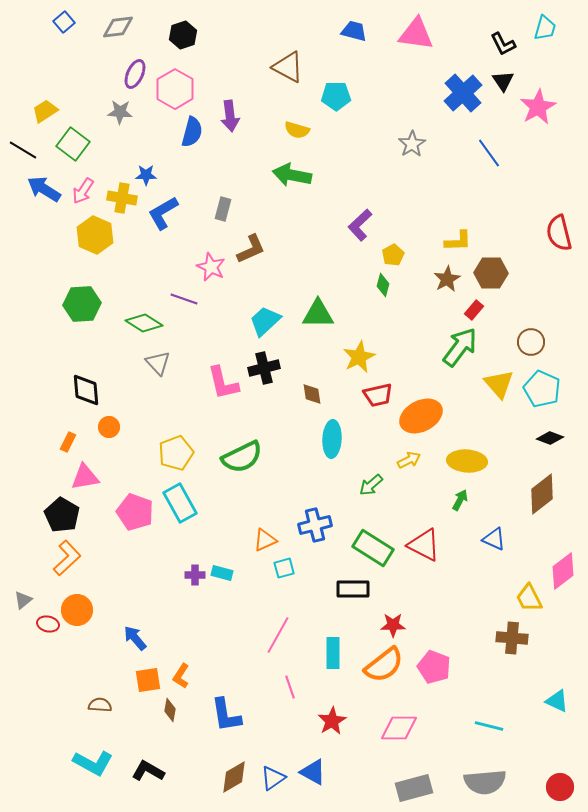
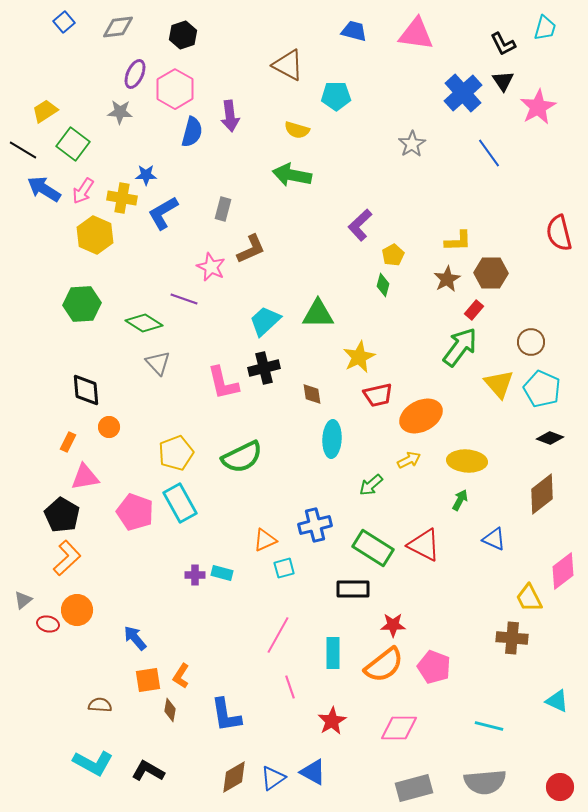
brown triangle at (288, 67): moved 2 px up
